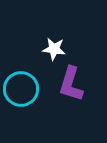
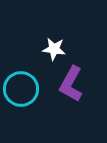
purple L-shape: rotated 12 degrees clockwise
